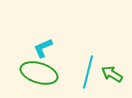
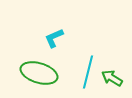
cyan L-shape: moved 11 px right, 10 px up
green arrow: moved 4 px down
